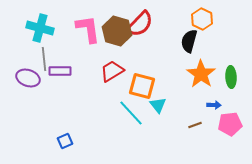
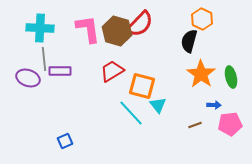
cyan cross: rotated 12 degrees counterclockwise
green ellipse: rotated 10 degrees counterclockwise
